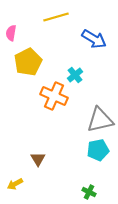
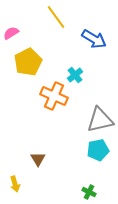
yellow line: rotated 70 degrees clockwise
pink semicircle: rotated 49 degrees clockwise
yellow arrow: rotated 77 degrees counterclockwise
